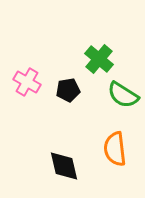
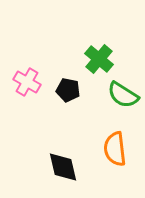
black pentagon: rotated 20 degrees clockwise
black diamond: moved 1 px left, 1 px down
